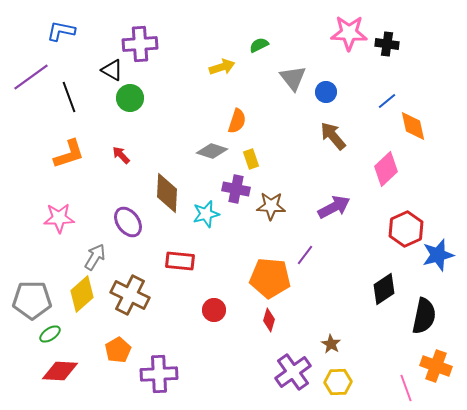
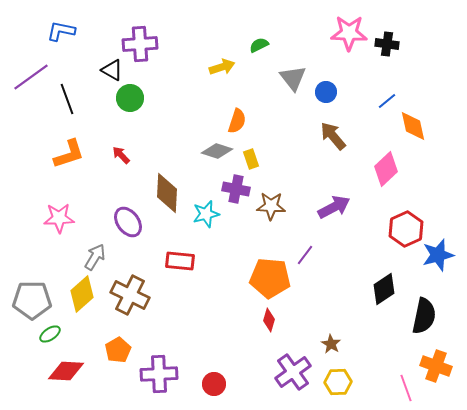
black line at (69, 97): moved 2 px left, 2 px down
gray diamond at (212, 151): moved 5 px right
red circle at (214, 310): moved 74 px down
red diamond at (60, 371): moved 6 px right
